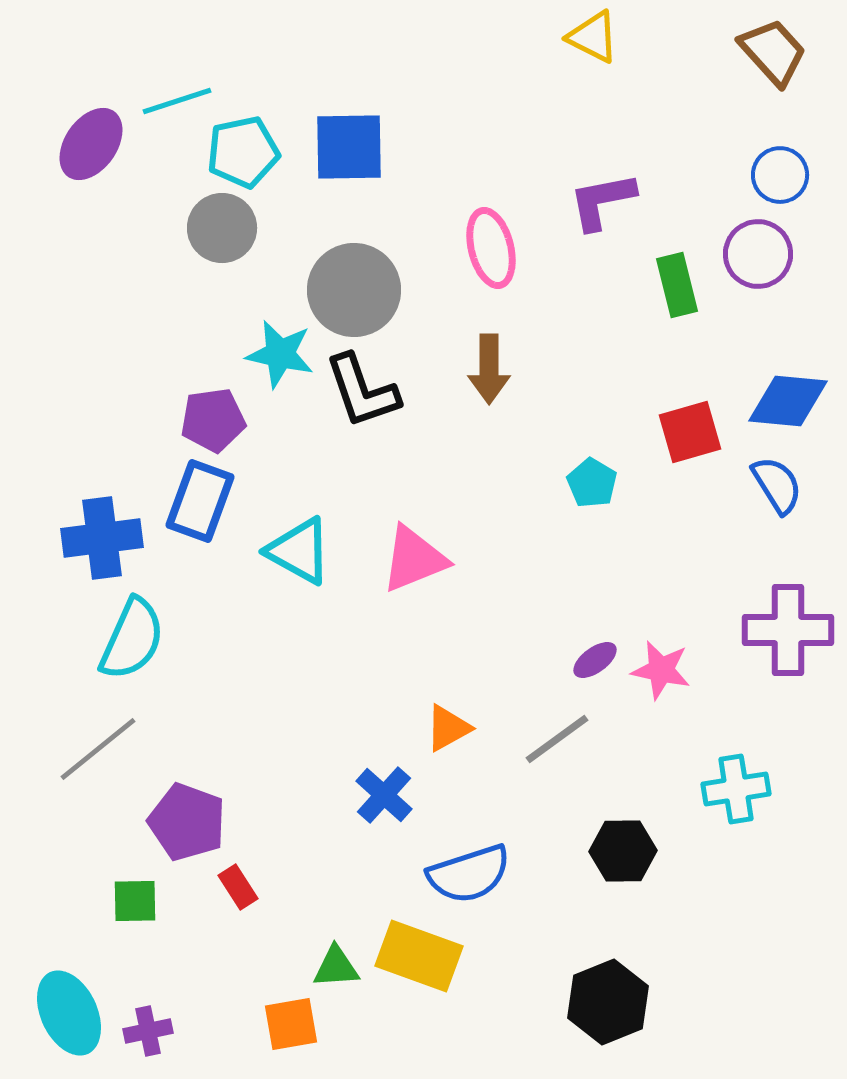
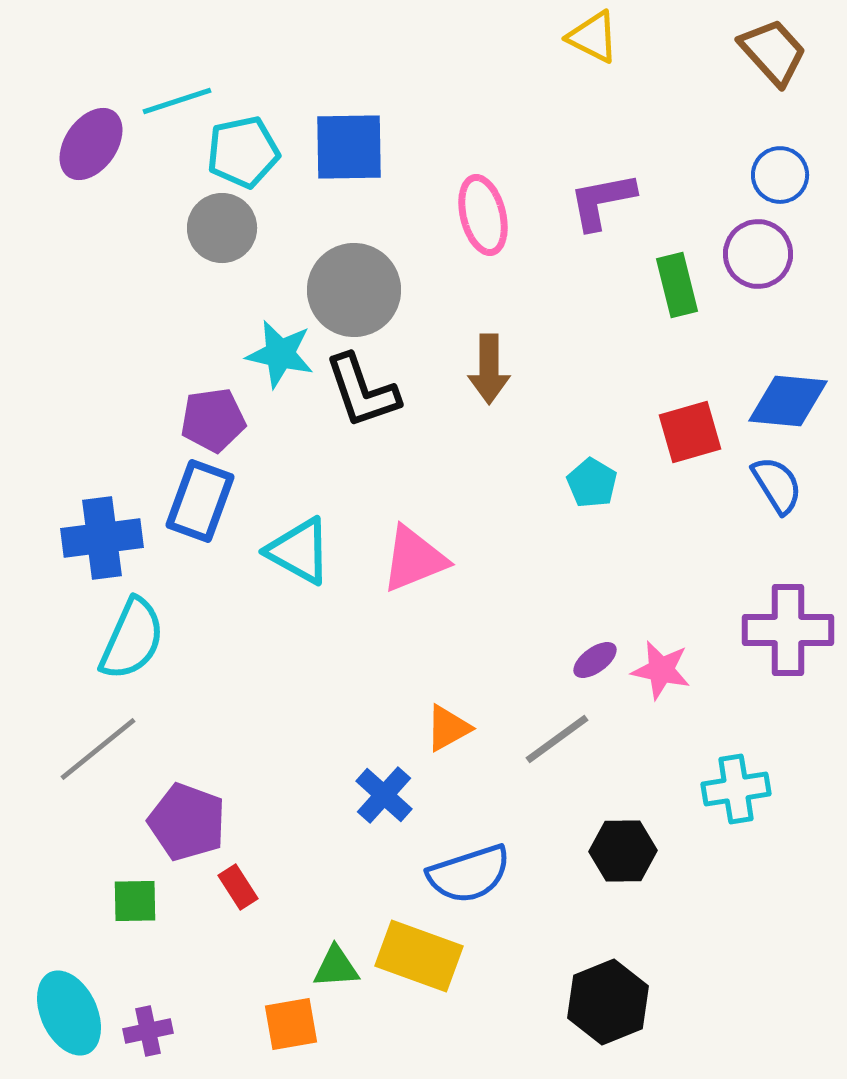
pink ellipse at (491, 248): moved 8 px left, 33 px up
